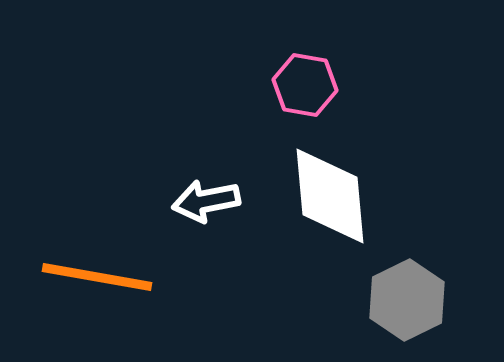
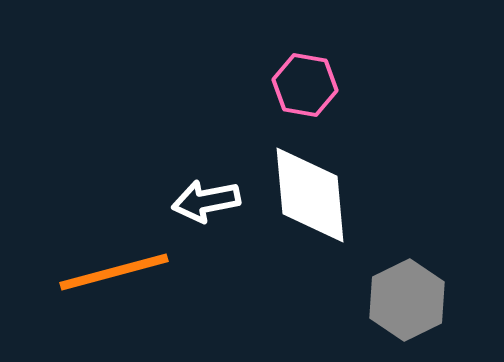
white diamond: moved 20 px left, 1 px up
orange line: moved 17 px right, 5 px up; rotated 25 degrees counterclockwise
